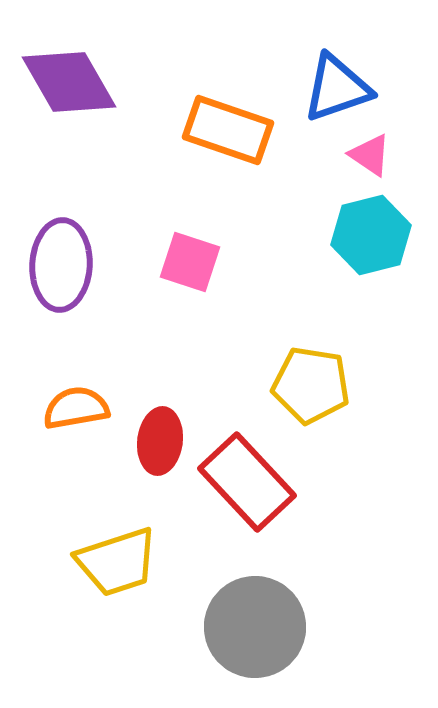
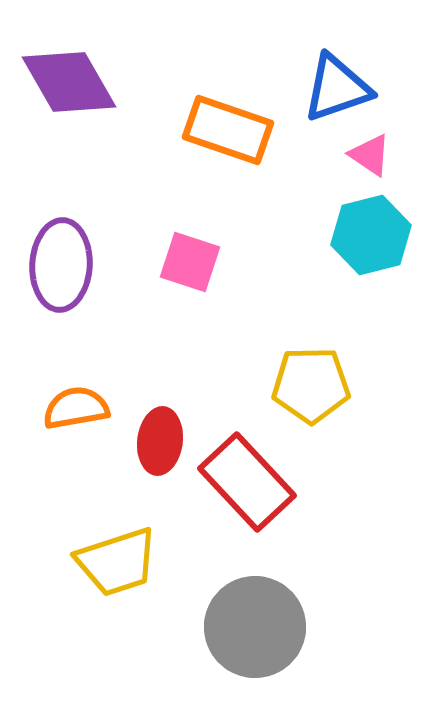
yellow pentagon: rotated 10 degrees counterclockwise
